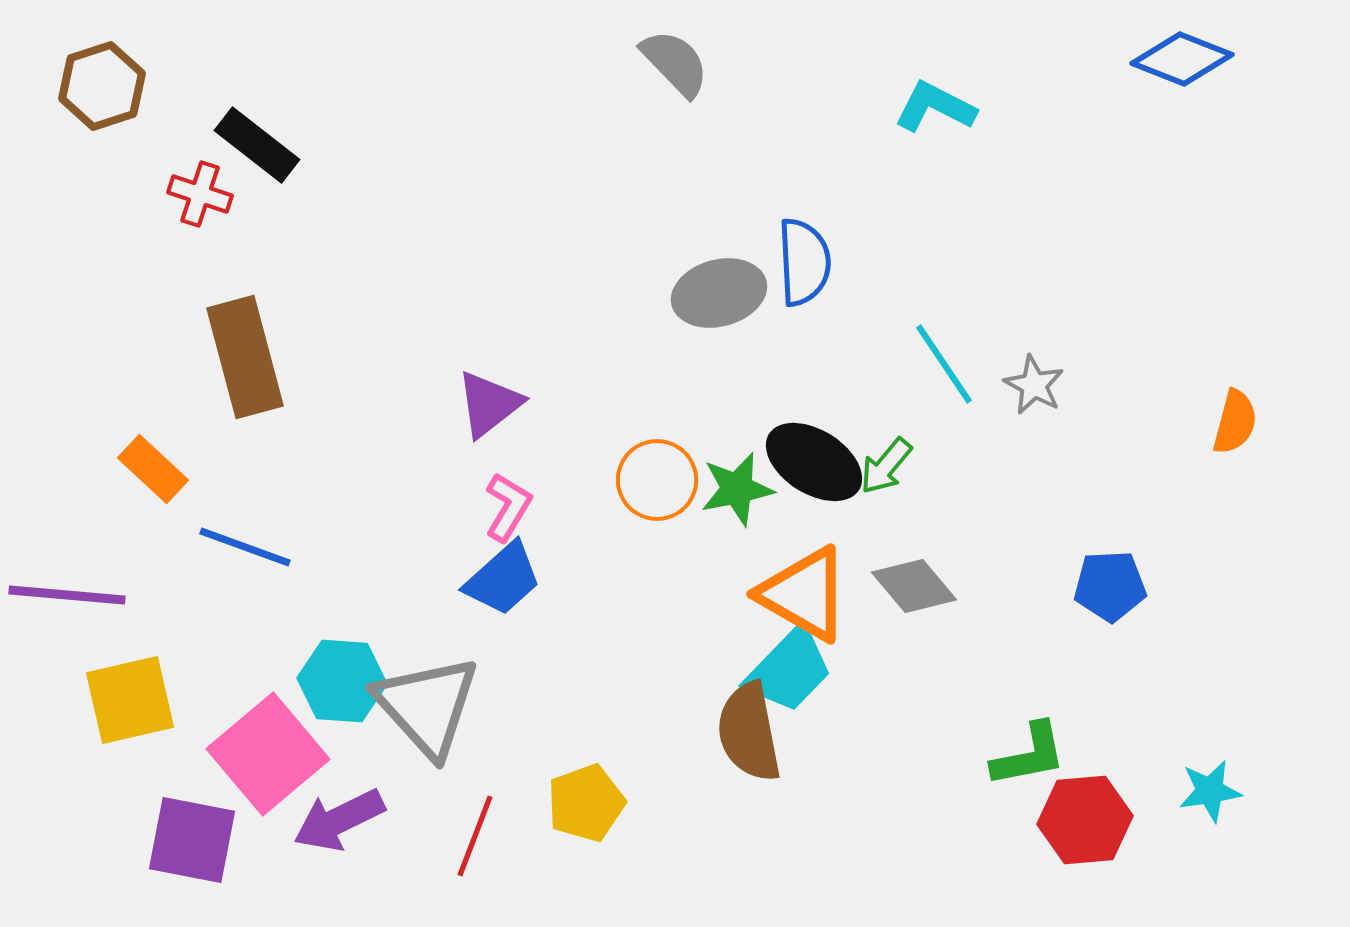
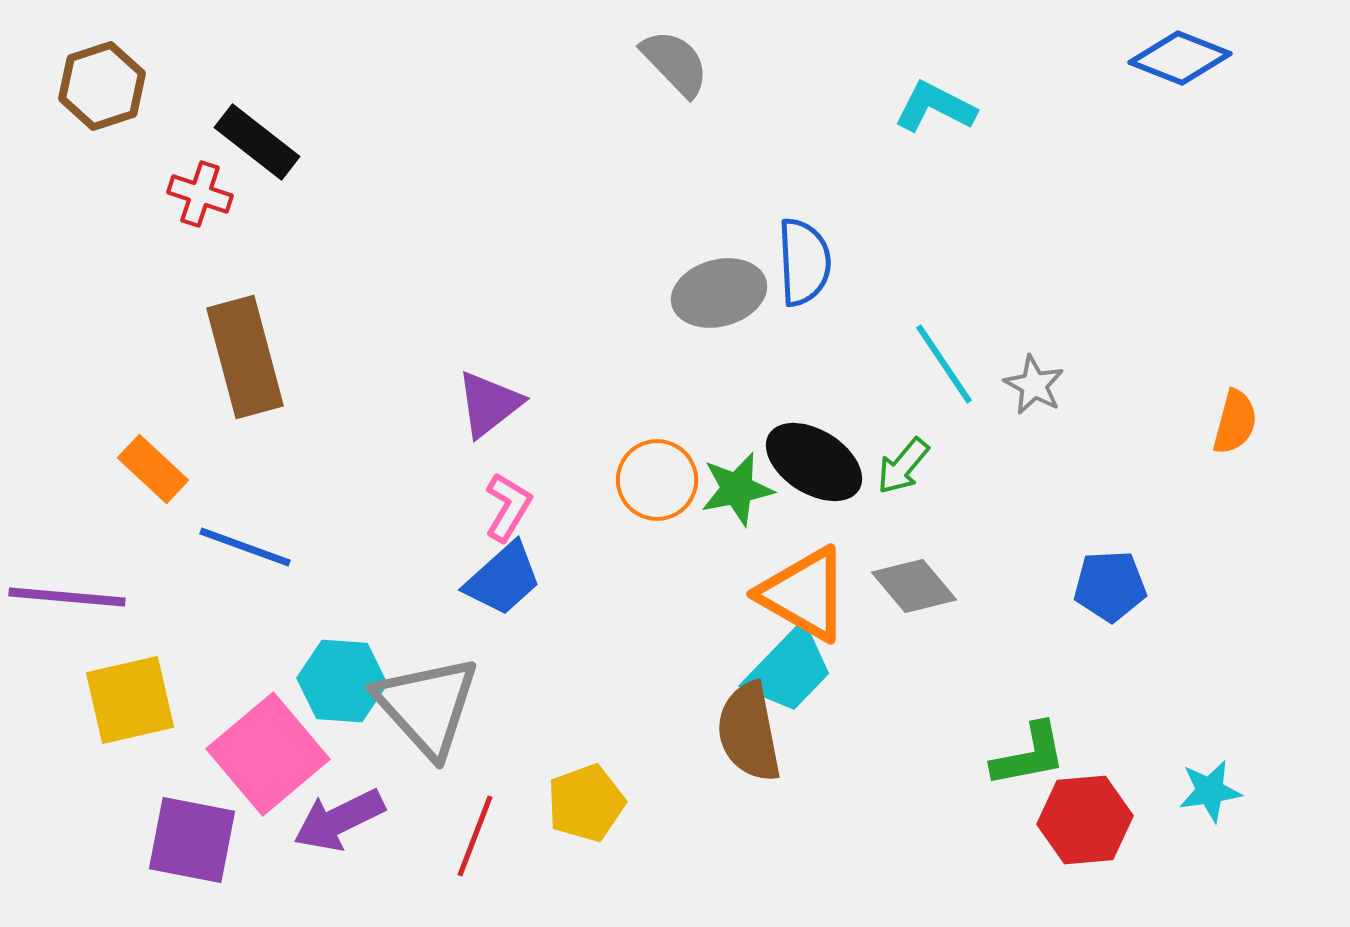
blue diamond: moved 2 px left, 1 px up
black rectangle: moved 3 px up
green arrow: moved 17 px right
purple line: moved 2 px down
